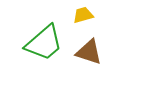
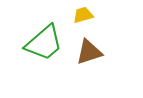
brown triangle: rotated 36 degrees counterclockwise
